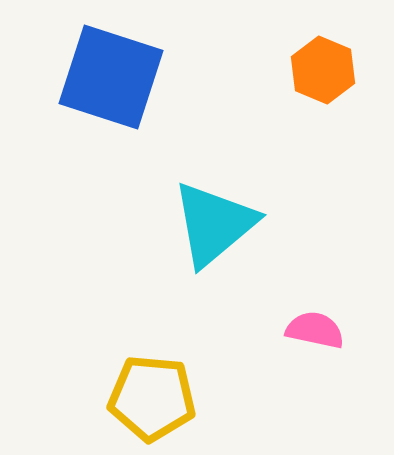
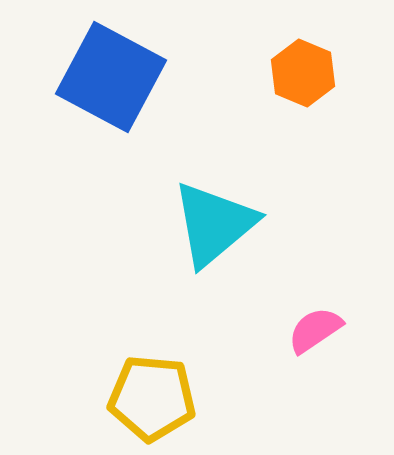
orange hexagon: moved 20 px left, 3 px down
blue square: rotated 10 degrees clockwise
pink semicircle: rotated 46 degrees counterclockwise
